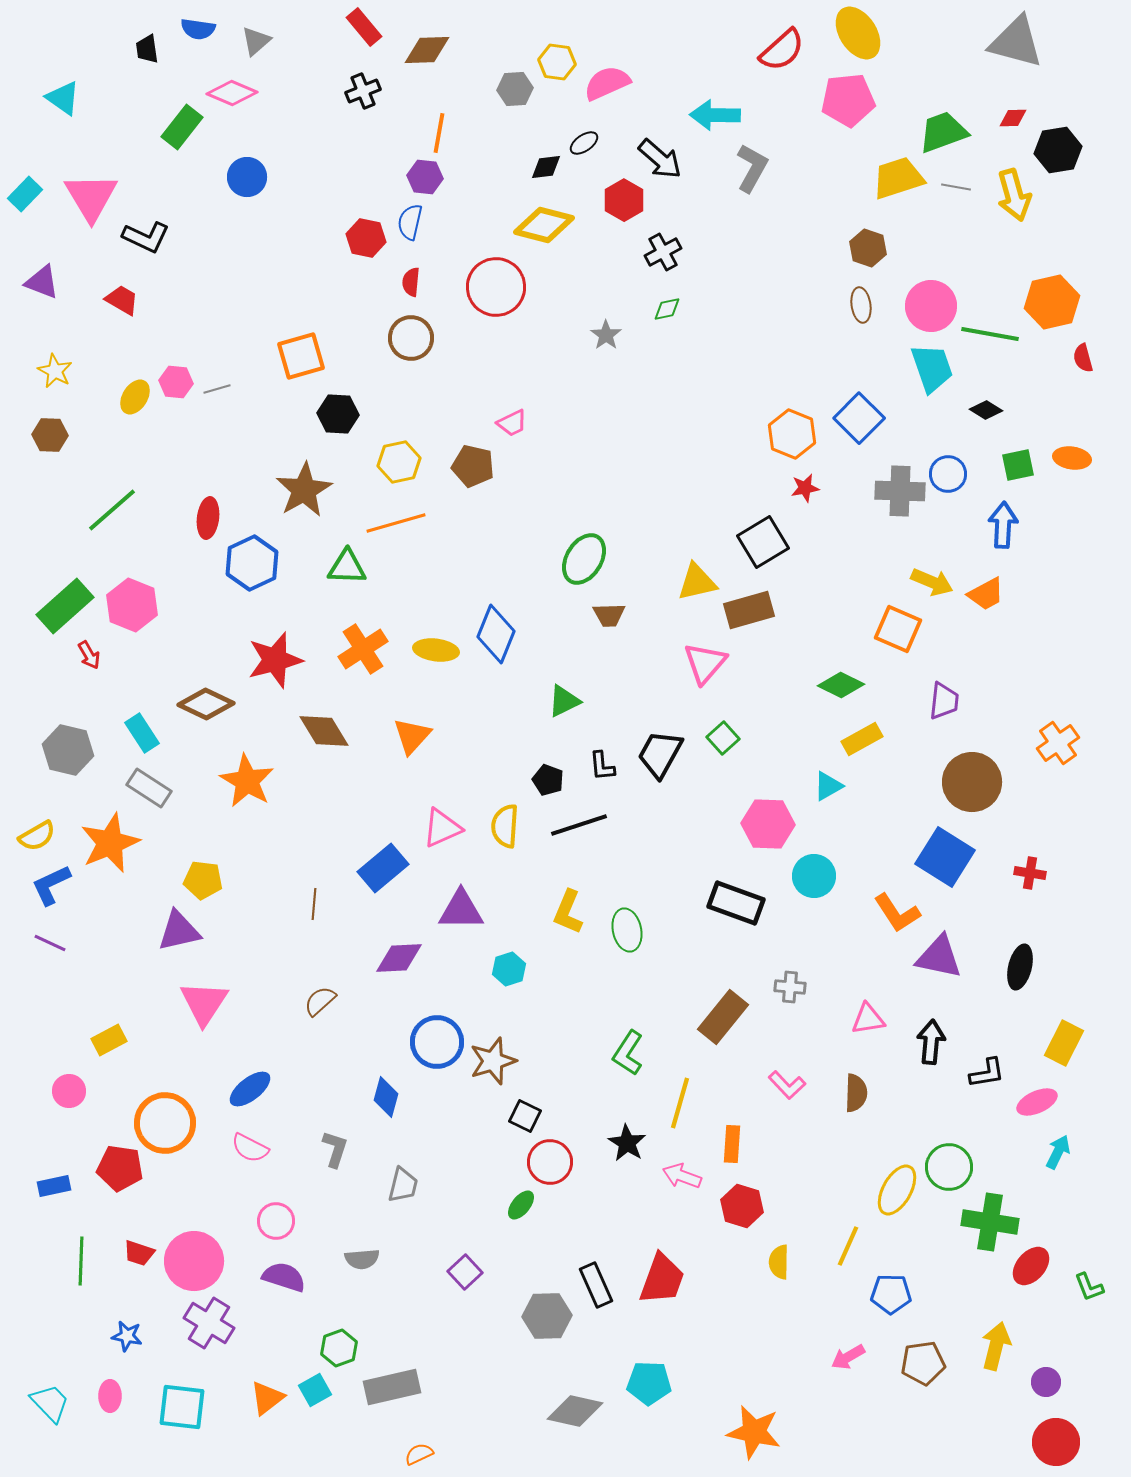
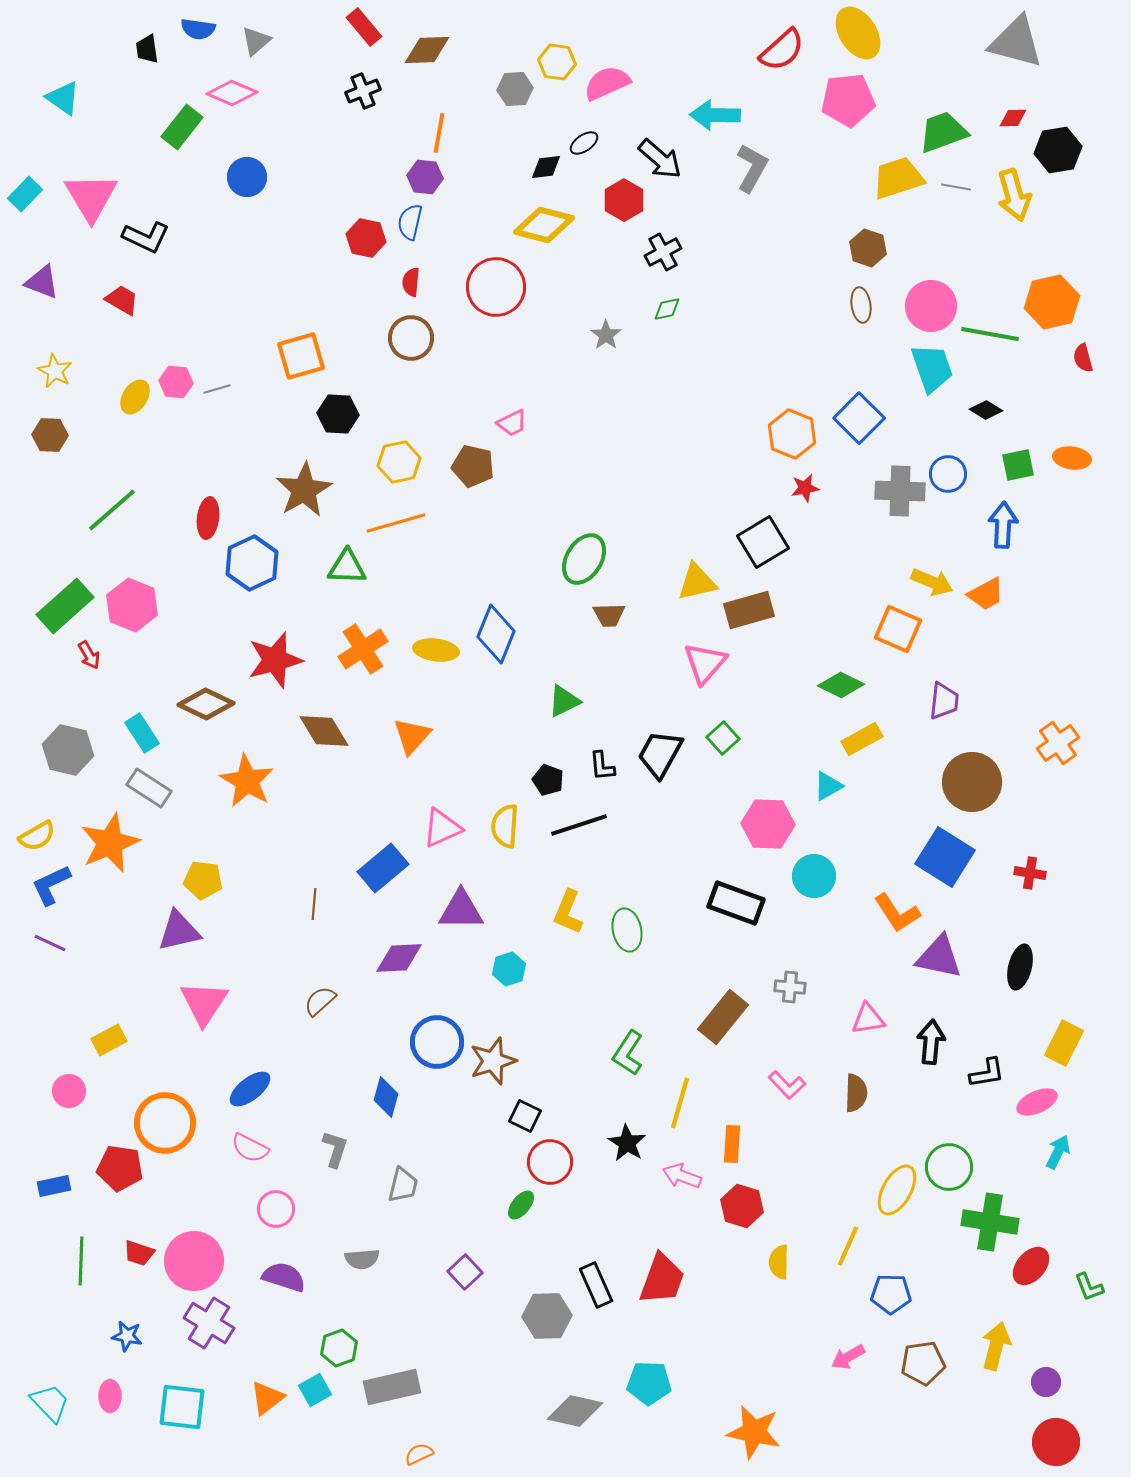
pink circle at (276, 1221): moved 12 px up
